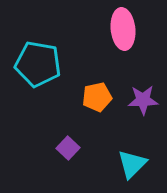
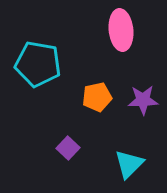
pink ellipse: moved 2 px left, 1 px down
cyan triangle: moved 3 px left
